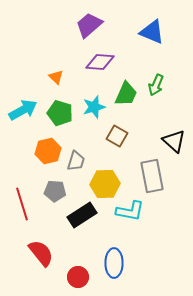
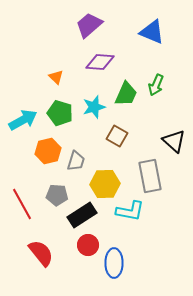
cyan arrow: moved 10 px down
gray rectangle: moved 2 px left
gray pentagon: moved 2 px right, 4 px down
red line: rotated 12 degrees counterclockwise
red circle: moved 10 px right, 32 px up
